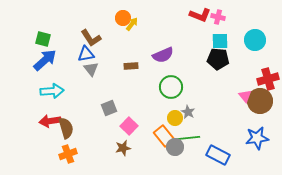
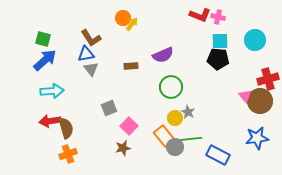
green line: moved 2 px right, 1 px down
